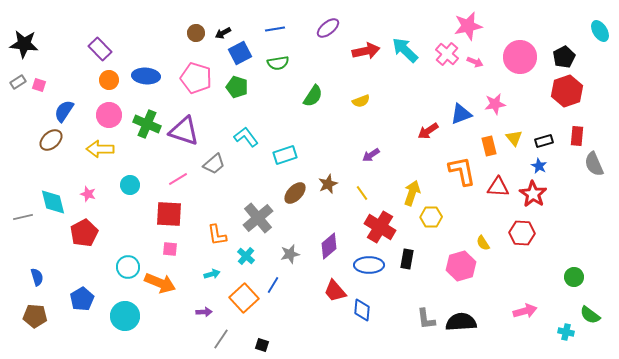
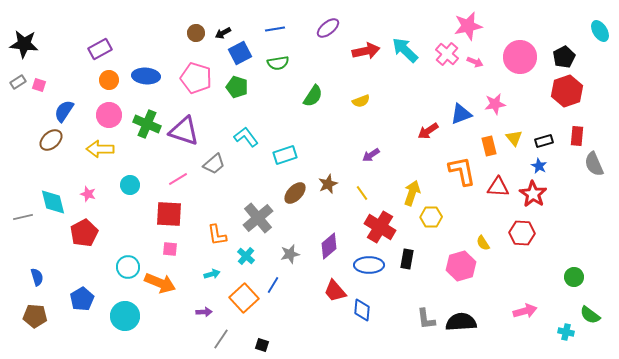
purple rectangle at (100, 49): rotated 75 degrees counterclockwise
